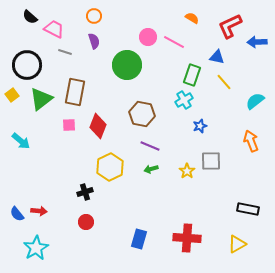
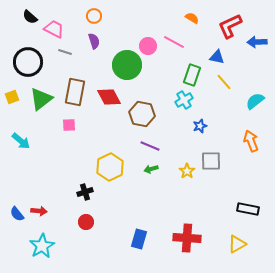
pink circle: moved 9 px down
black circle: moved 1 px right, 3 px up
yellow square: moved 2 px down; rotated 16 degrees clockwise
red diamond: moved 11 px right, 29 px up; rotated 50 degrees counterclockwise
cyan star: moved 6 px right, 2 px up
